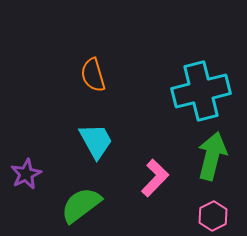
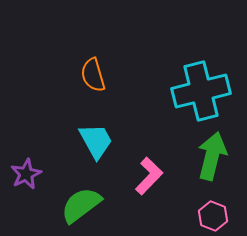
pink L-shape: moved 6 px left, 2 px up
pink hexagon: rotated 12 degrees counterclockwise
